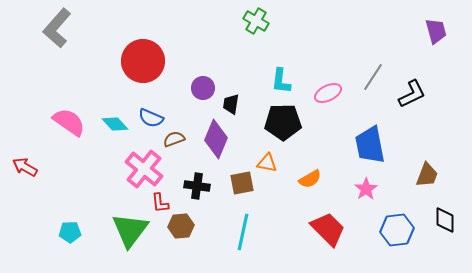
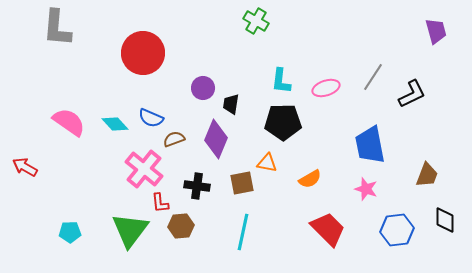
gray L-shape: rotated 36 degrees counterclockwise
red circle: moved 8 px up
pink ellipse: moved 2 px left, 5 px up; rotated 8 degrees clockwise
pink star: rotated 20 degrees counterclockwise
